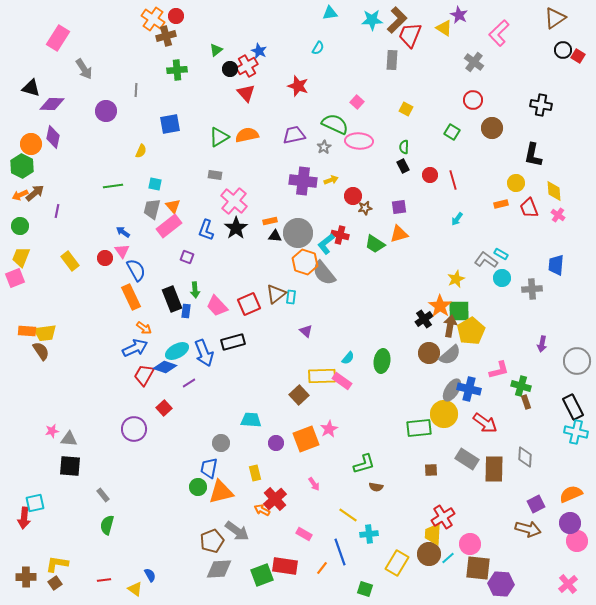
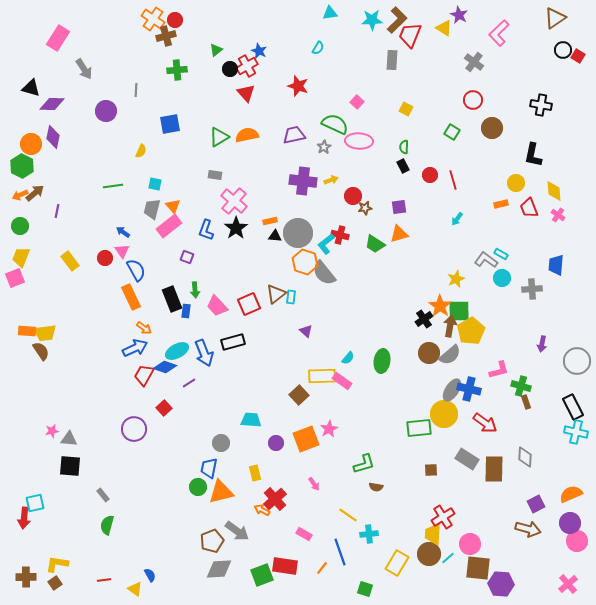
red circle at (176, 16): moved 1 px left, 4 px down
